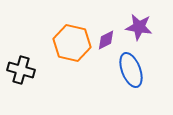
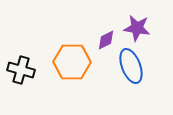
purple star: moved 2 px left, 1 px down
orange hexagon: moved 19 px down; rotated 12 degrees counterclockwise
blue ellipse: moved 4 px up
